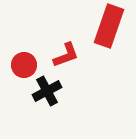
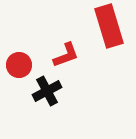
red rectangle: rotated 36 degrees counterclockwise
red circle: moved 5 px left
